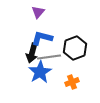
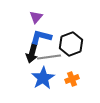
purple triangle: moved 2 px left, 5 px down
blue L-shape: moved 1 px left, 1 px up
black hexagon: moved 4 px left, 4 px up
blue star: moved 3 px right, 6 px down
orange cross: moved 3 px up
